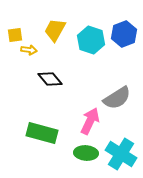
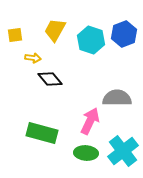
yellow arrow: moved 4 px right, 8 px down
gray semicircle: rotated 148 degrees counterclockwise
cyan cross: moved 2 px right, 3 px up; rotated 20 degrees clockwise
